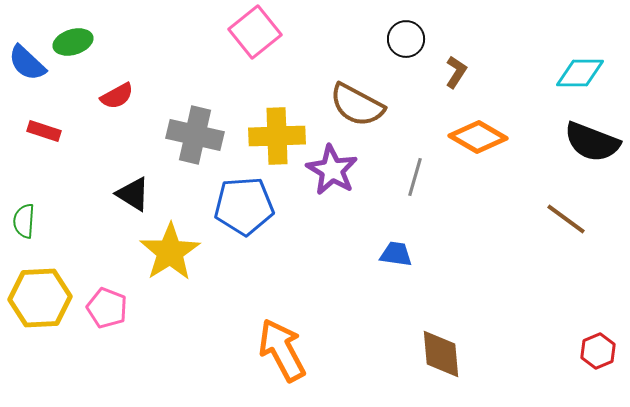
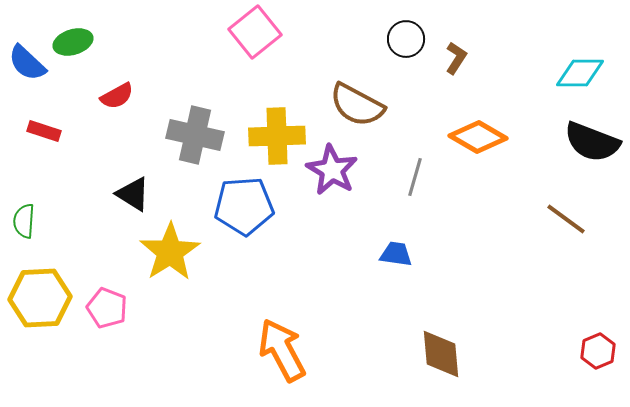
brown L-shape: moved 14 px up
